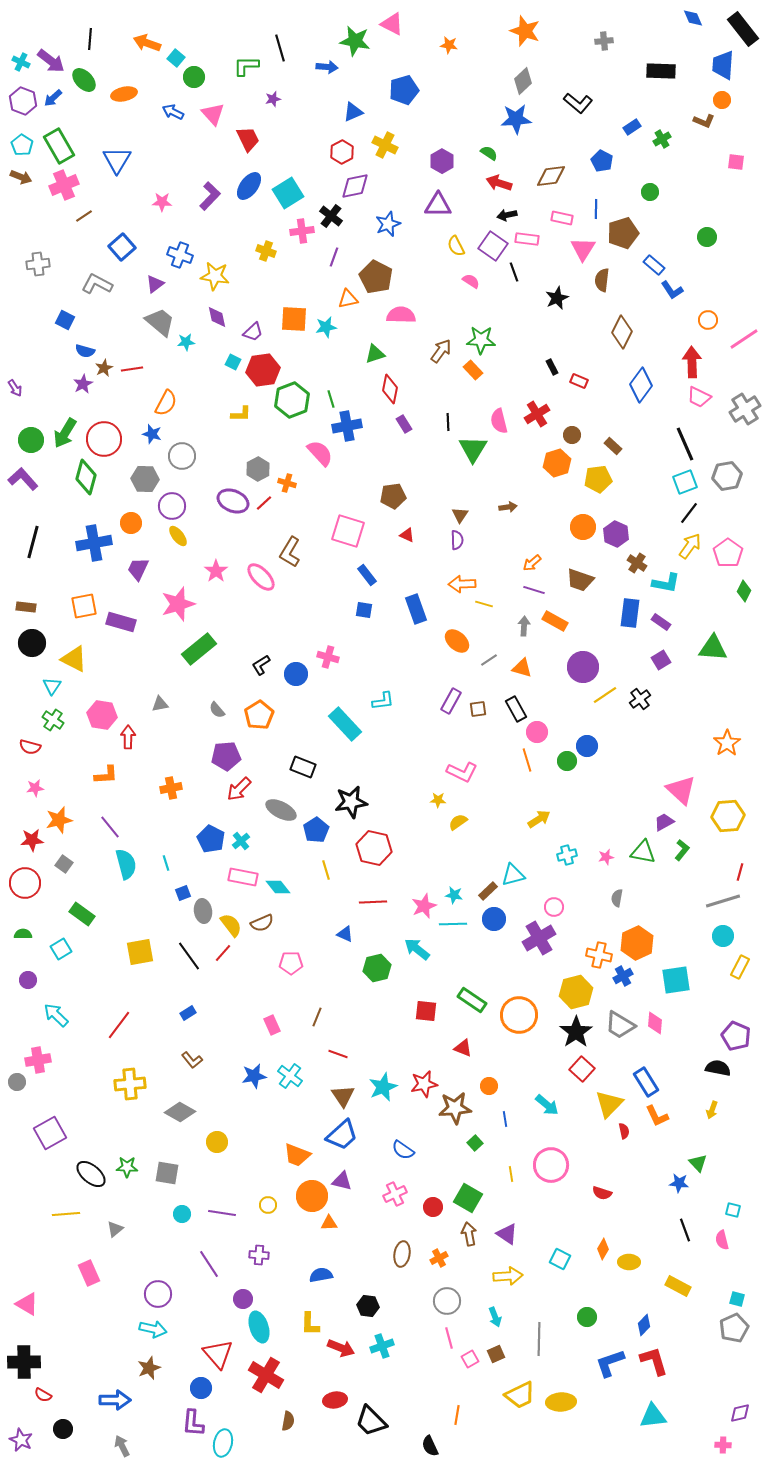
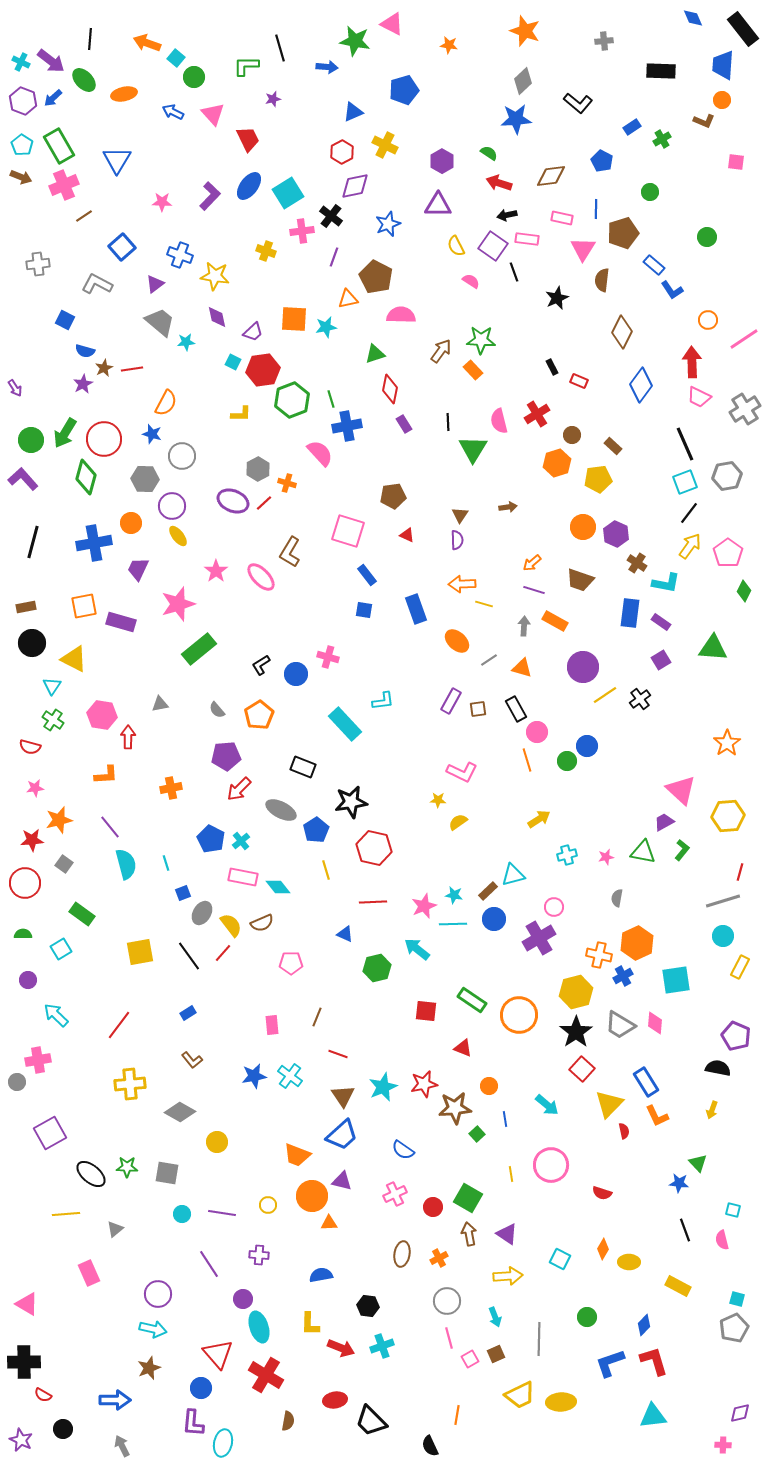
brown rectangle at (26, 607): rotated 18 degrees counterclockwise
gray ellipse at (203, 911): moved 1 px left, 2 px down; rotated 40 degrees clockwise
pink rectangle at (272, 1025): rotated 18 degrees clockwise
green square at (475, 1143): moved 2 px right, 9 px up
